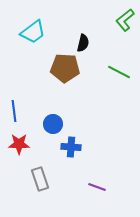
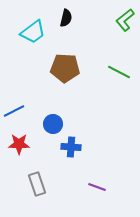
black semicircle: moved 17 px left, 25 px up
blue line: rotated 70 degrees clockwise
gray rectangle: moved 3 px left, 5 px down
